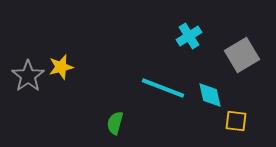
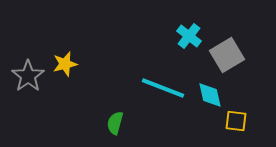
cyan cross: rotated 20 degrees counterclockwise
gray square: moved 15 px left
yellow star: moved 4 px right, 3 px up
